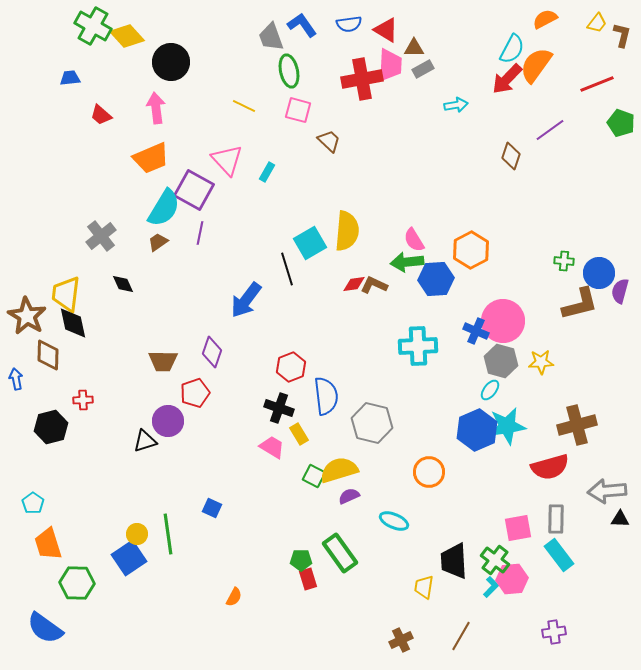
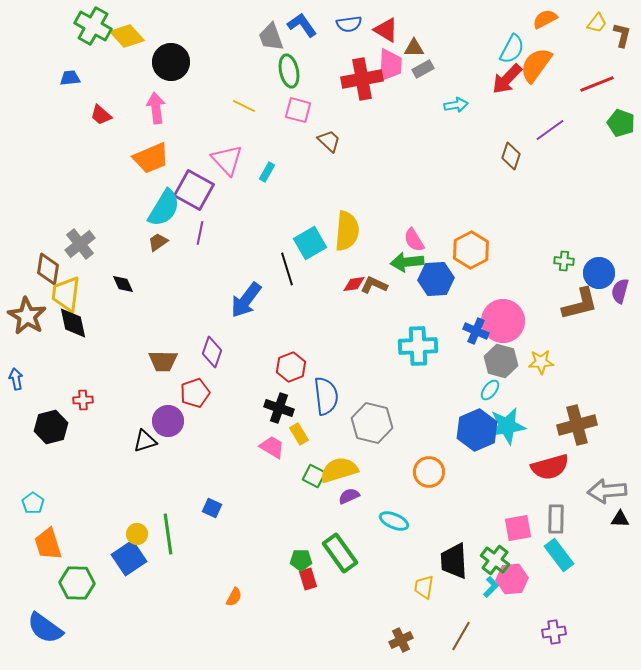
gray cross at (101, 236): moved 21 px left, 8 px down
brown diamond at (48, 355): moved 86 px up; rotated 8 degrees clockwise
